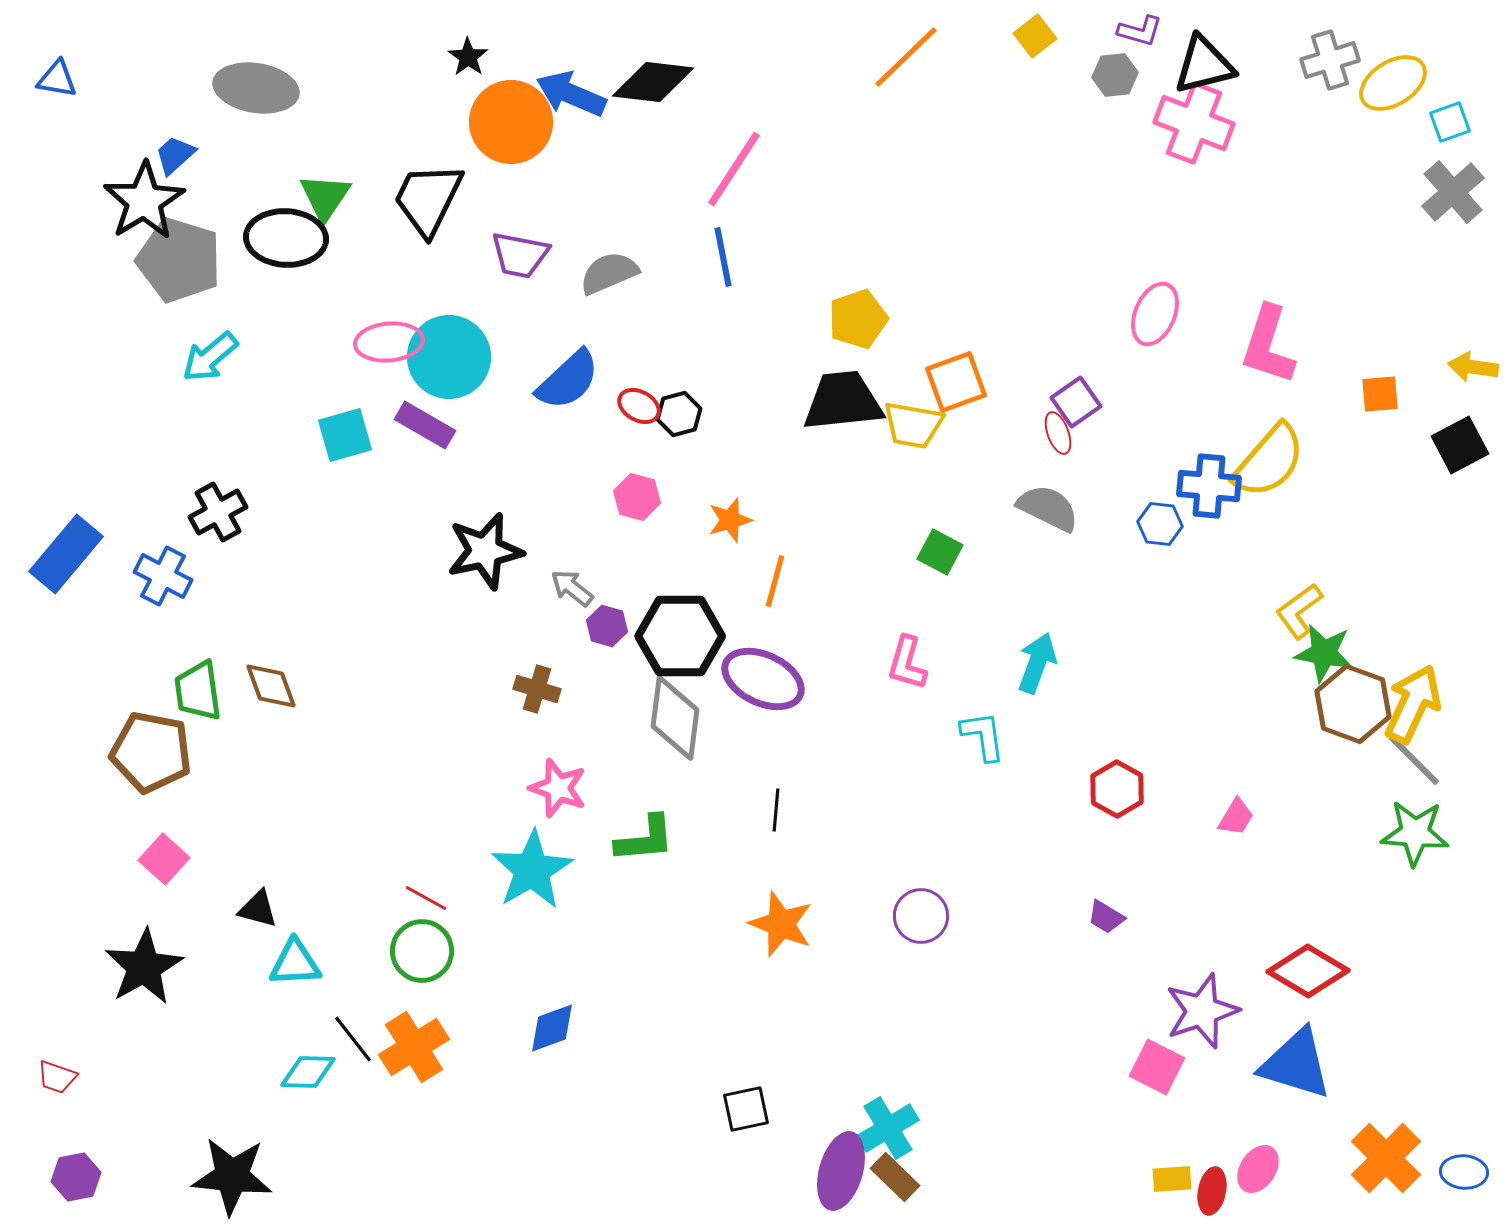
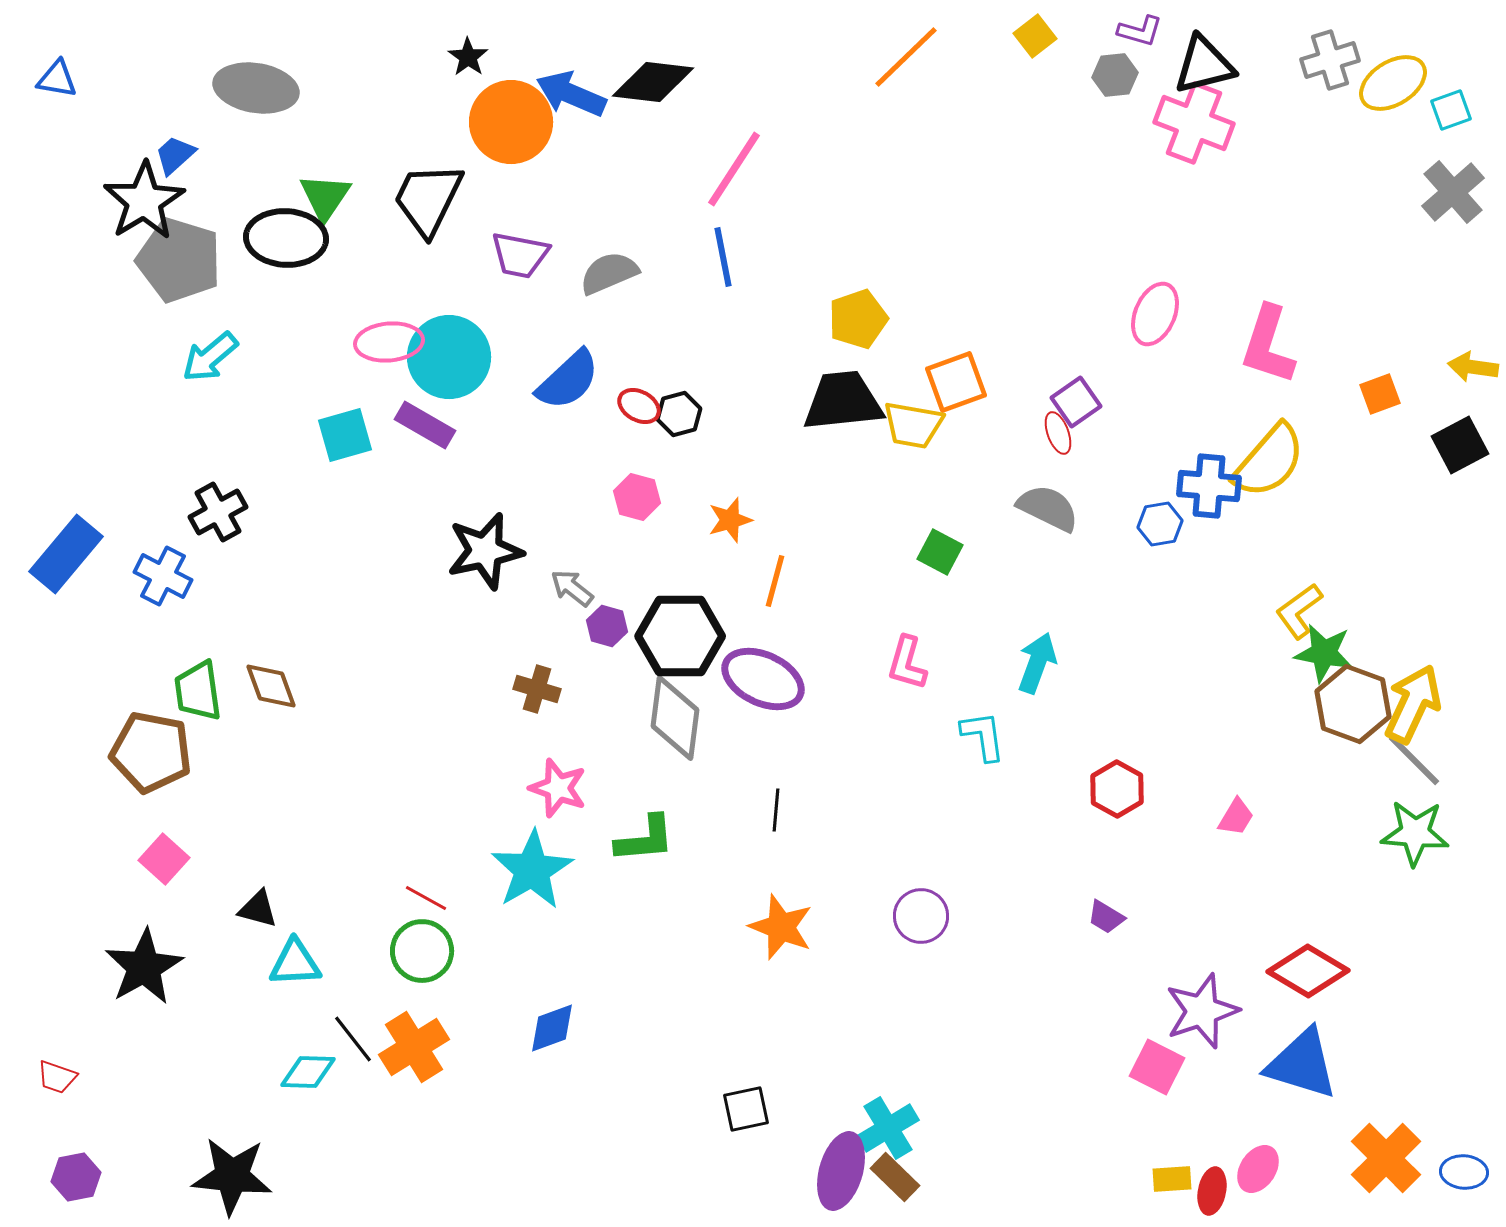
cyan square at (1450, 122): moved 1 px right, 12 px up
orange square at (1380, 394): rotated 15 degrees counterclockwise
blue hexagon at (1160, 524): rotated 15 degrees counterclockwise
orange star at (781, 924): moved 3 px down
blue triangle at (1296, 1064): moved 6 px right
